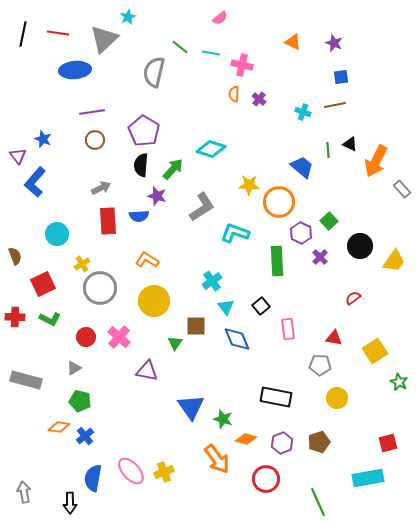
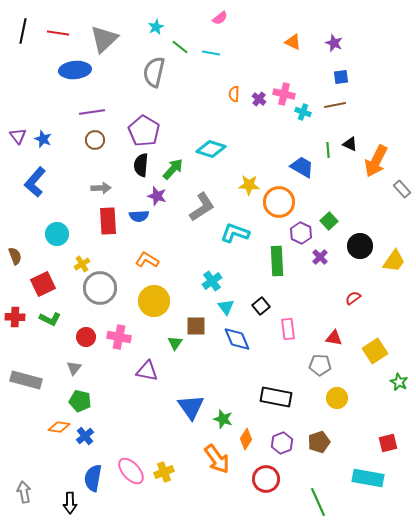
cyan star at (128, 17): moved 28 px right, 10 px down
black line at (23, 34): moved 3 px up
pink cross at (242, 65): moved 42 px right, 29 px down
purple triangle at (18, 156): moved 20 px up
blue trapezoid at (302, 167): rotated 10 degrees counterclockwise
gray arrow at (101, 188): rotated 24 degrees clockwise
pink cross at (119, 337): rotated 30 degrees counterclockwise
gray triangle at (74, 368): rotated 21 degrees counterclockwise
orange diamond at (246, 439): rotated 75 degrees counterclockwise
cyan rectangle at (368, 478): rotated 20 degrees clockwise
